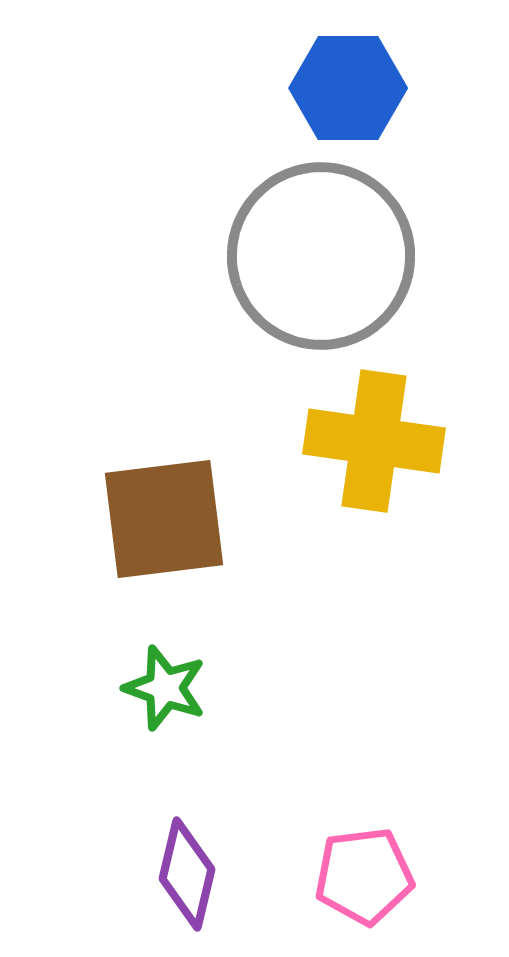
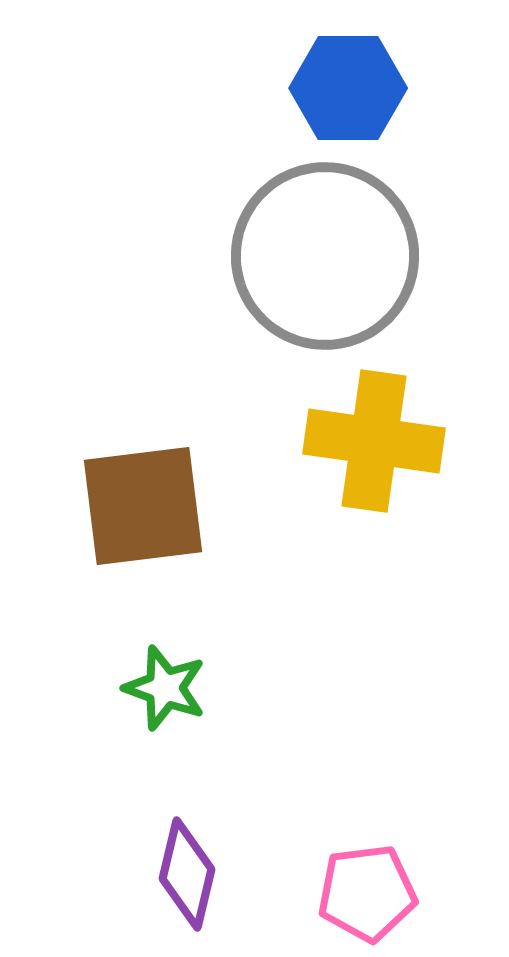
gray circle: moved 4 px right
brown square: moved 21 px left, 13 px up
pink pentagon: moved 3 px right, 17 px down
